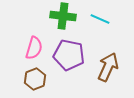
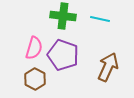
cyan line: rotated 12 degrees counterclockwise
purple pentagon: moved 6 px left; rotated 8 degrees clockwise
brown hexagon: rotated 10 degrees counterclockwise
